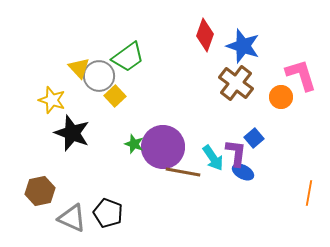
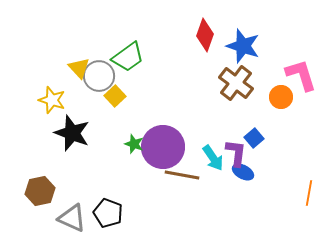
brown line: moved 1 px left, 3 px down
